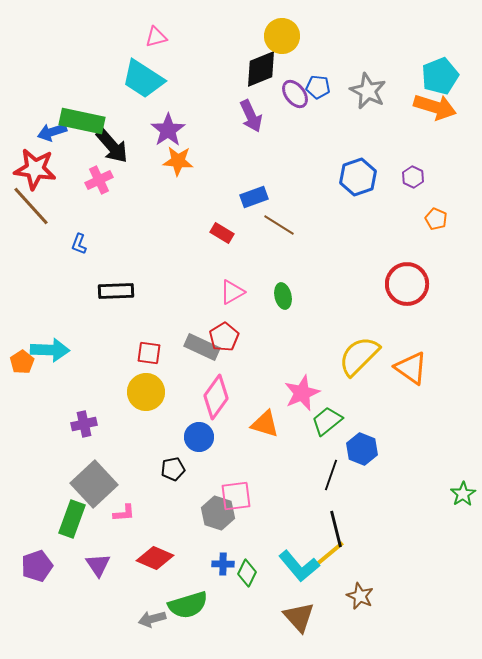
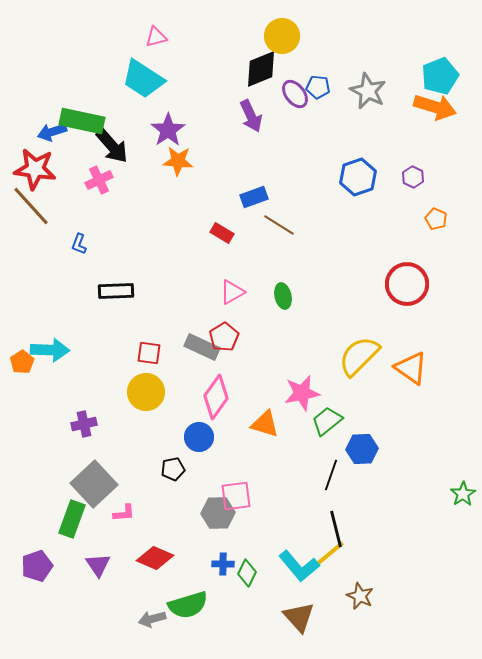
pink star at (302, 393): rotated 12 degrees clockwise
blue hexagon at (362, 449): rotated 24 degrees counterclockwise
gray hexagon at (218, 513): rotated 20 degrees counterclockwise
